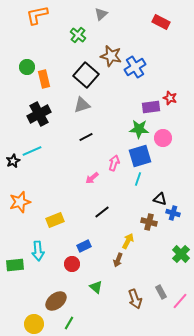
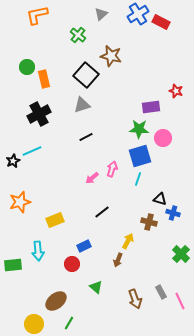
blue cross at (135, 67): moved 3 px right, 53 px up
red star at (170, 98): moved 6 px right, 7 px up
pink arrow at (114, 163): moved 2 px left, 6 px down
green rectangle at (15, 265): moved 2 px left
pink line at (180, 301): rotated 66 degrees counterclockwise
